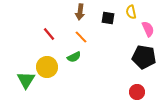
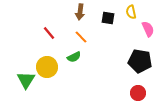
red line: moved 1 px up
black pentagon: moved 4 px left, 4 px down
red circle: moved 1 px right, 1 px down
